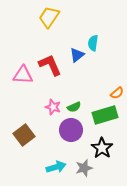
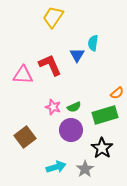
yellow trapezoid: moved 4 px right
blue triangle: rotated 21 degrees counterclockwise
brown square: moved 1 px right, 2 px down
gray star: moved 1 px right, 1 px down; rotated 18 degrees counterclockwise
